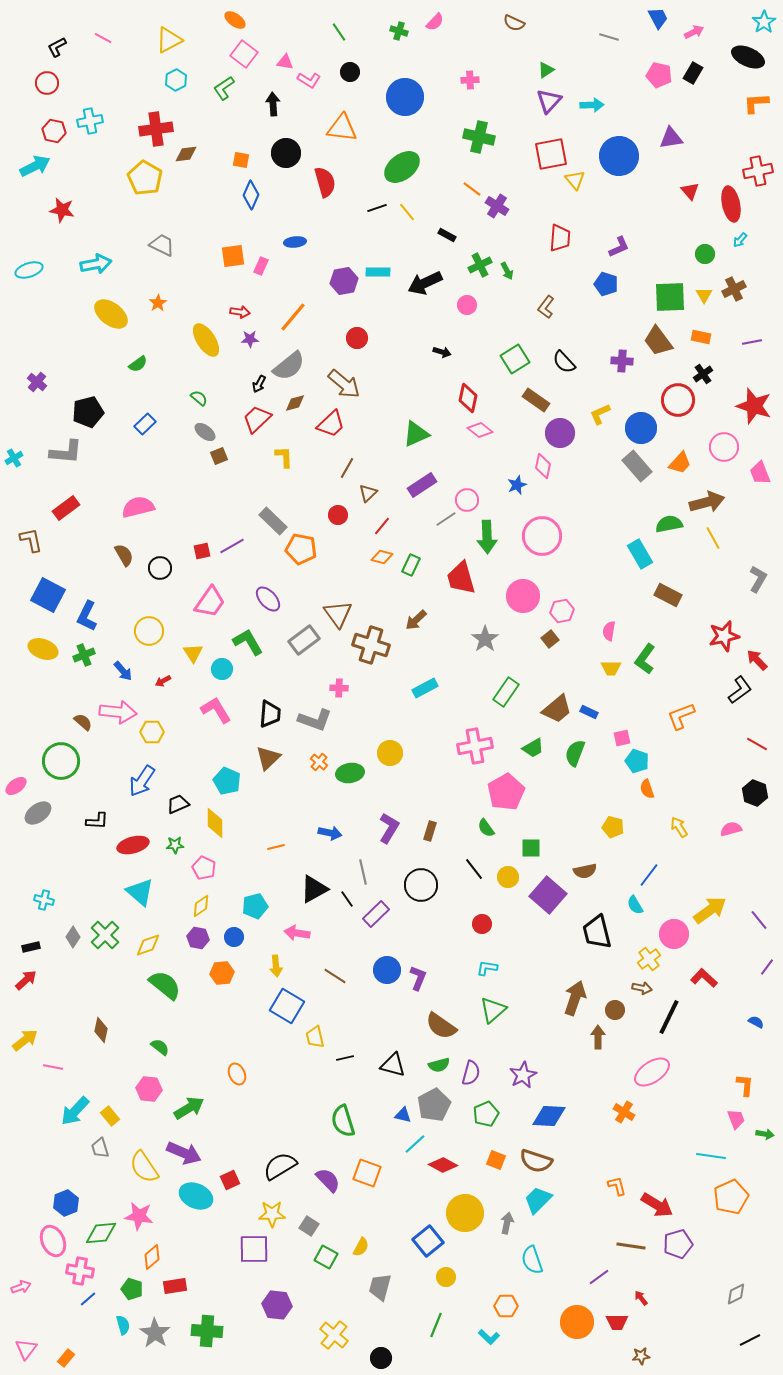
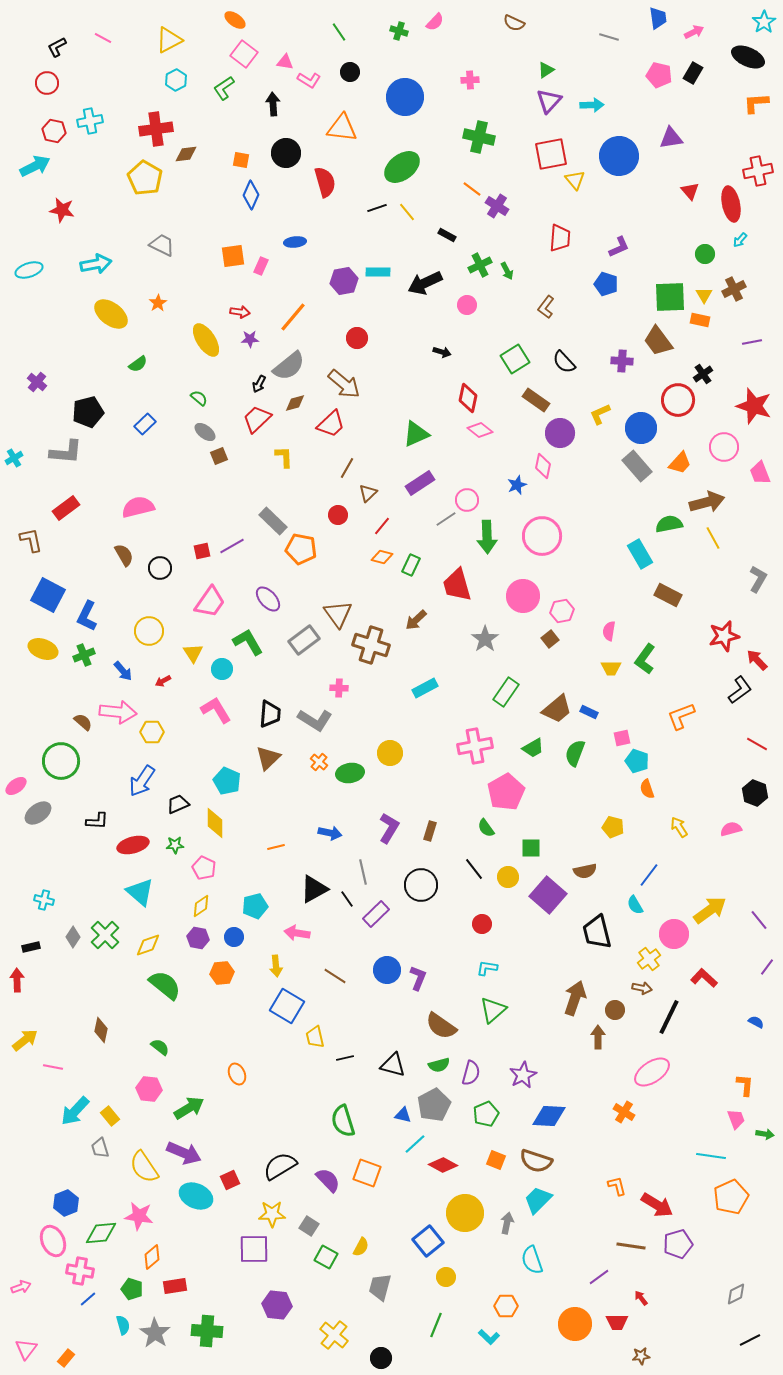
blue trapezoid at (658, 18): rotated 20 degrees clockwise
orange rectangle at (701, 337): moved 1 px left, 17 px up
purple rectangle at (422, 485): moved 2 px left, 2 px up
red trapezoid at (461, 578): moved 4 px left, 7 px down
gray L-shape at (315, 720): rotated 12 degrees clockwise
red arrow at (26, 980): moved 9 px left; rotated 50 degrees counterclockwise
orange circle at (577, 1322): moved 2 px left, 2 px down
